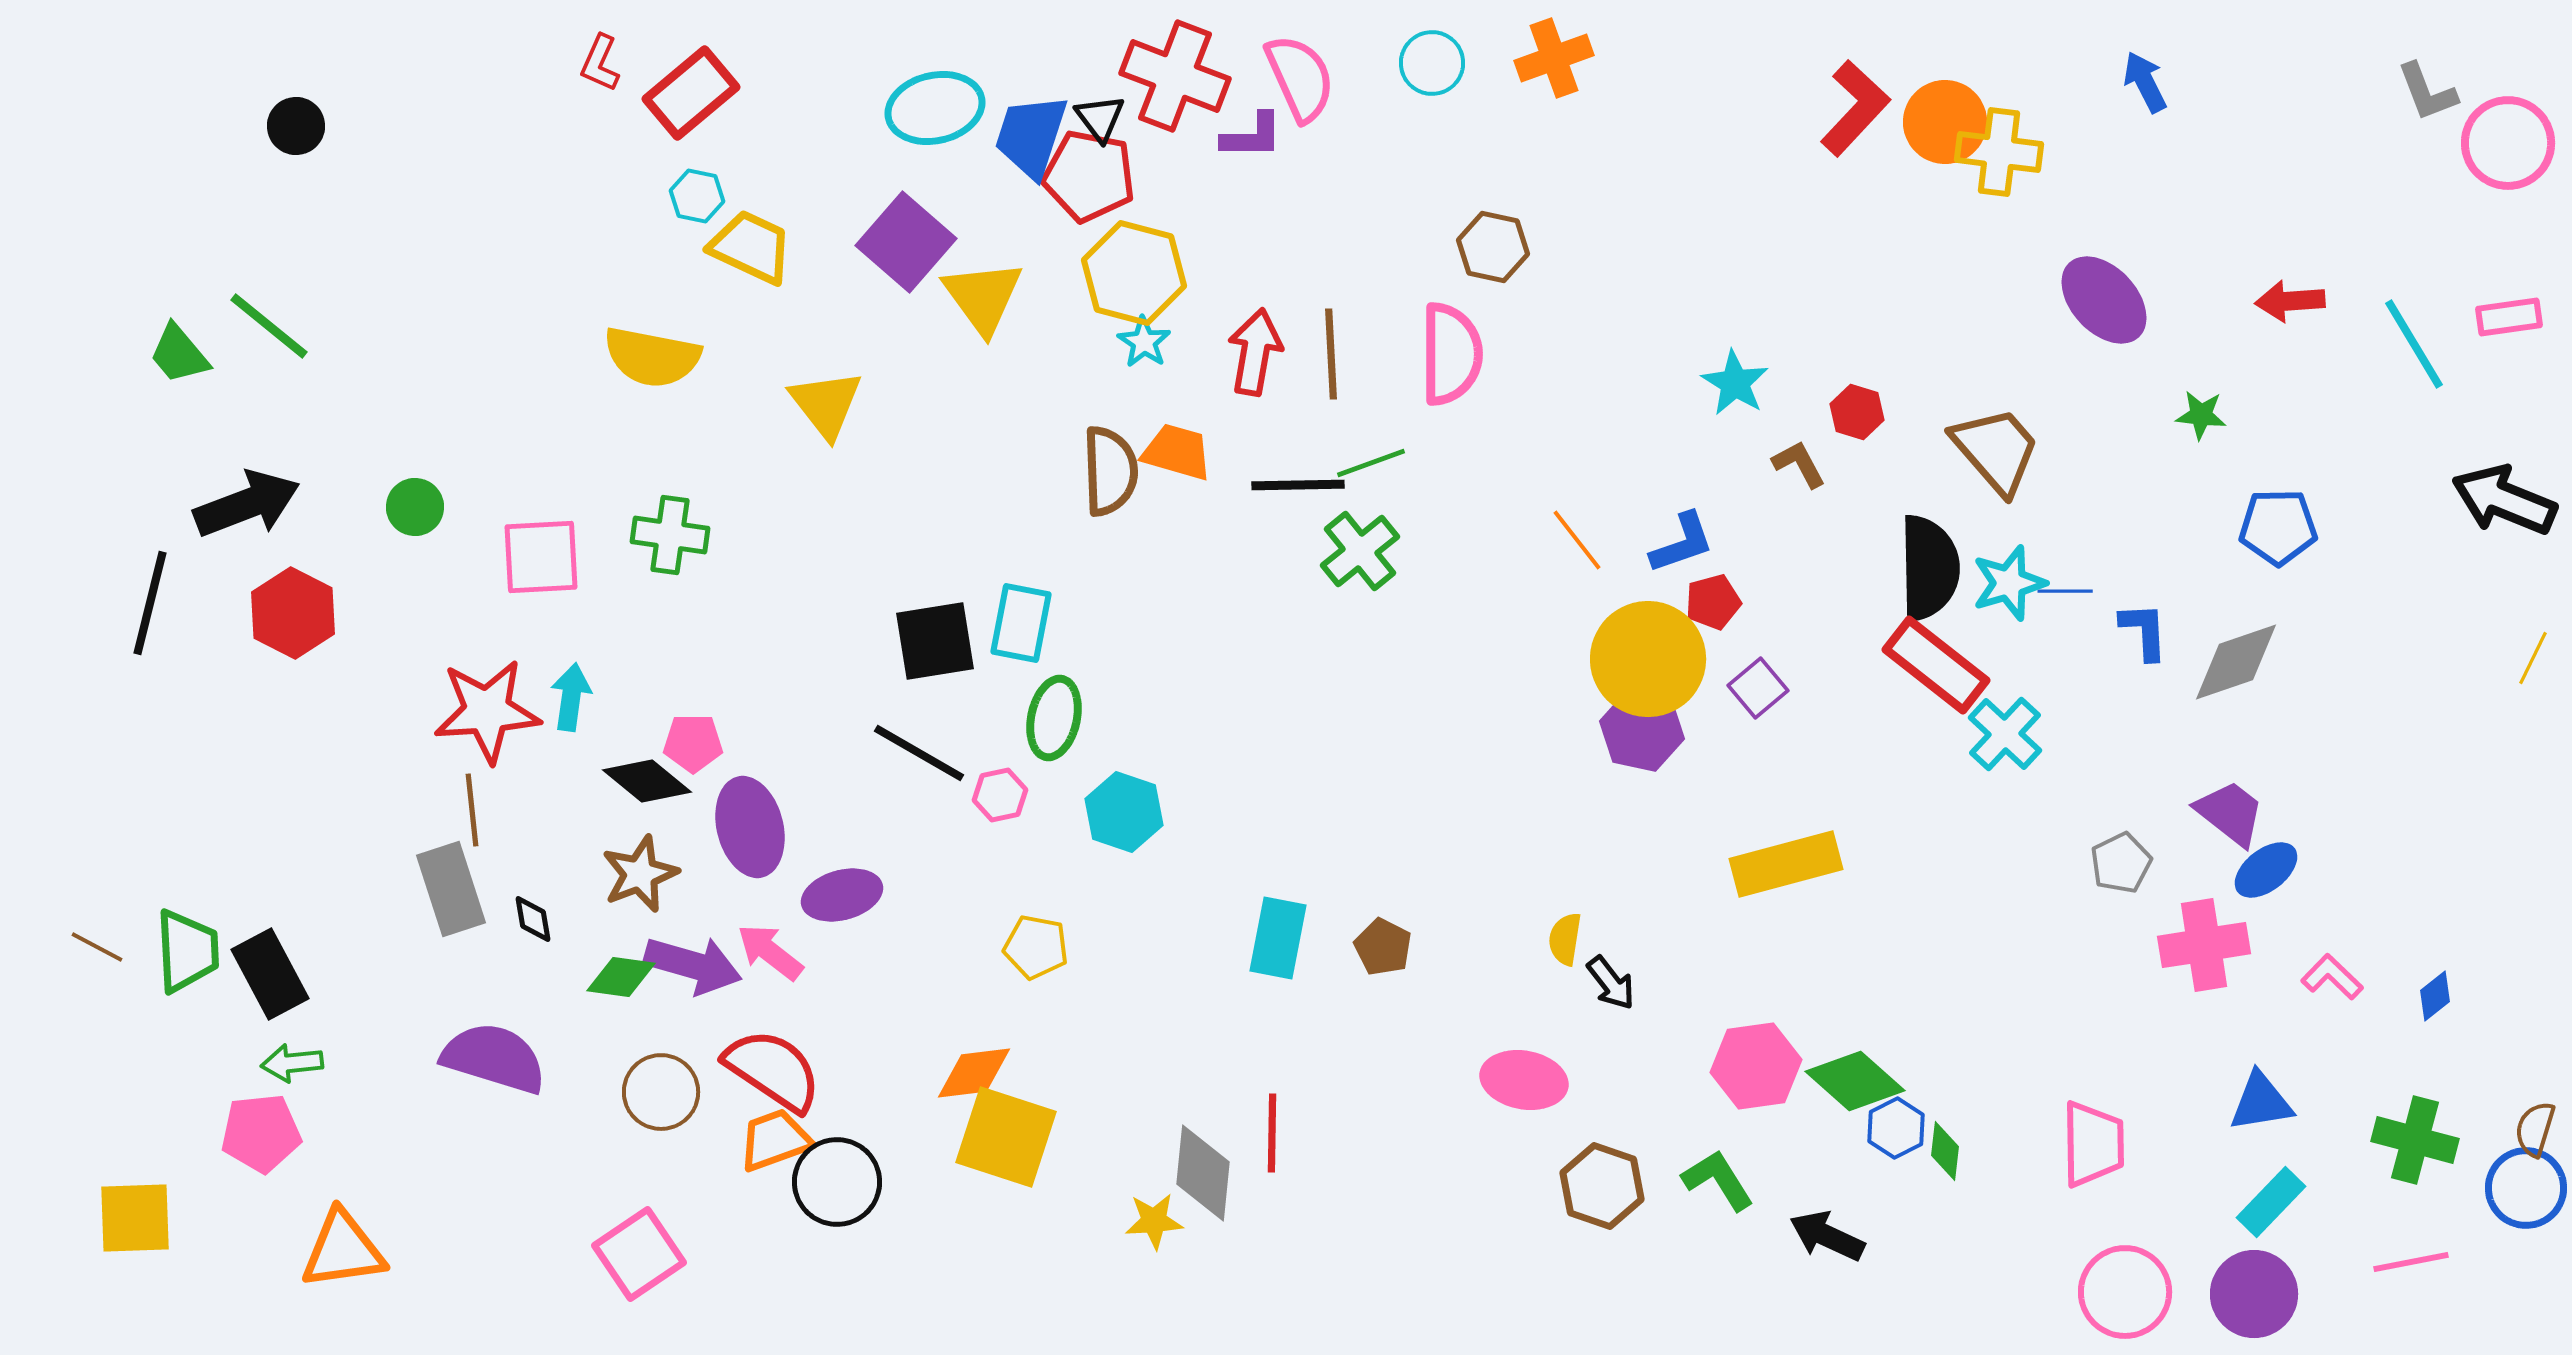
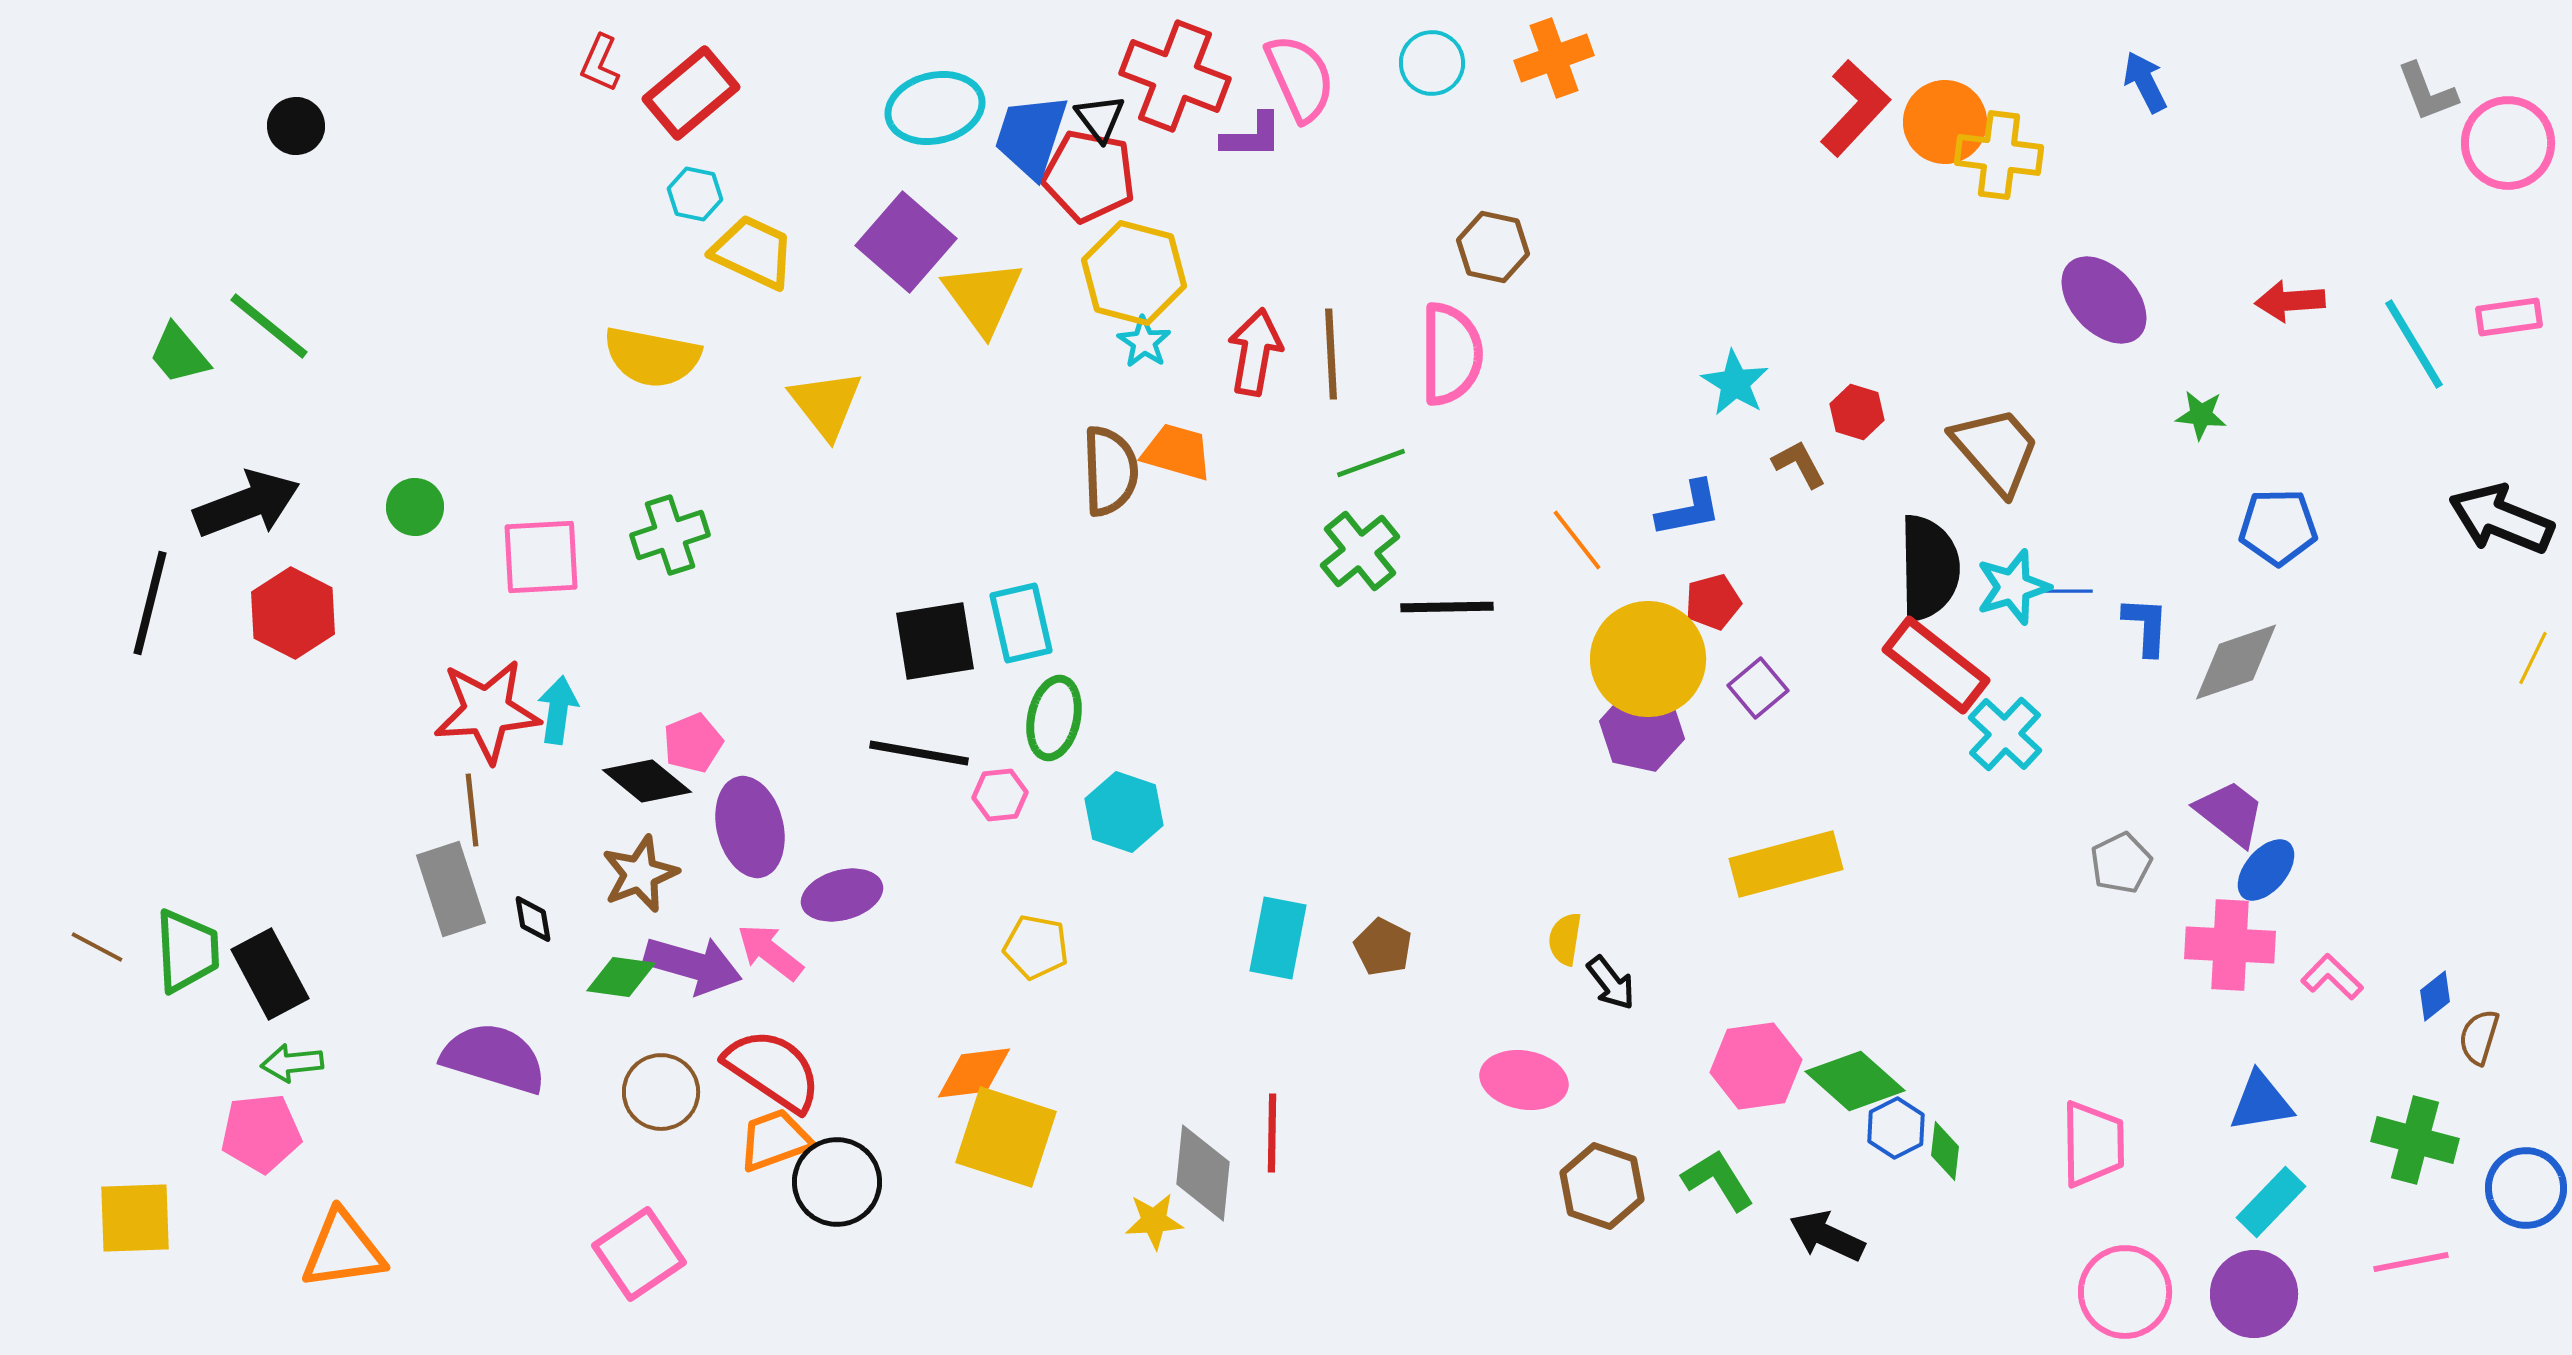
yellow cross at (1999, 152): moved 3 px down
cyan hexagon at (697, 196): moved 2 px left, 2 px up
yellow trapezoid at (751, 247): moved 2 px right, 5 px down
black line at (1298, 485): moved 149 px right, 122 px down
black arrow at (2504, 500): moved 3 px left, 19 px down
green cross at (670, 535): rotated 26 degrees counterclockwise
blue L-shape at (1682, 543): moved 7 px right, 34 px up; rotated 8 degrees clockwise
cyan star at (2009, 583): moved 4 px right, 4 px down
cyan rectangle at (1021, 623): rotated 24 degrees counterclockwise
blue L-shape at (2144, 631): moved 2 px right, 5 px up; rotated 6 degrees clockwise
cyan arrow at (571, 697): moved 13 px left, 13 px down
pink pentagon at (693, 743): rotated 22 degrees counterclockwise
black line at (919, 753): rotated 20 degrees counterclockwise
pink hexagon at (1000, 795): rotated 6 degrees clockwise
blue ellipse at (2266, 870): rotated 12 degrees counterclockwise
pink cross at (2204, 945): moved 26 px right; rotated 12 degrees clockwise
brown semicircle at (2535, 1129): moved 56 px left, 92 px up
